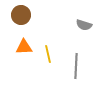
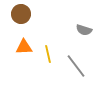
brown circle: moved 1 px up
gray semicircle: moved 5 px down
gray line: rotated 40 degrees counterclockwise
